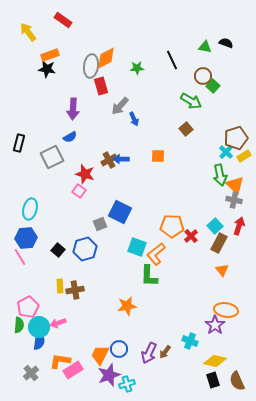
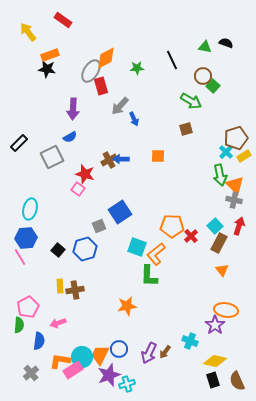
gray ellipse at (91, 66): moved 5 px down; rotated 25 degrees clockwise
brown square at (186, 129): rotated 24 degrees clockwise
black rectangle at (19, 143): rotated 30 degrees clockwise
pink square at (79, 191): moved 1 px left, 2 px up
blue square at (120, 212): rotated 30 degrees clockwise
gray square at (100, 224): moved 1 px left, 2 px down
cyan circle at (39, 327): moved 43 px right, 30 px down
